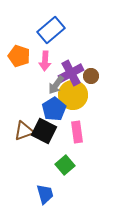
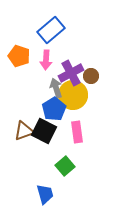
pink arrow: moved 1 px right, 1 px up
gray arrow: moved 3 px down; rotated 126 degrees clockwise
green square: moved 1 px down
